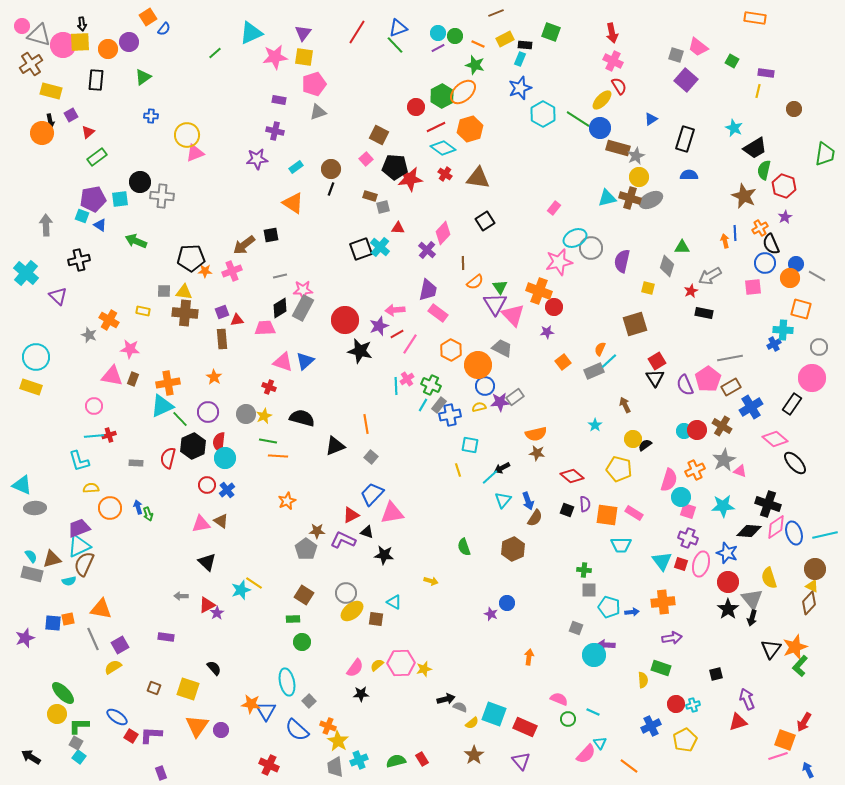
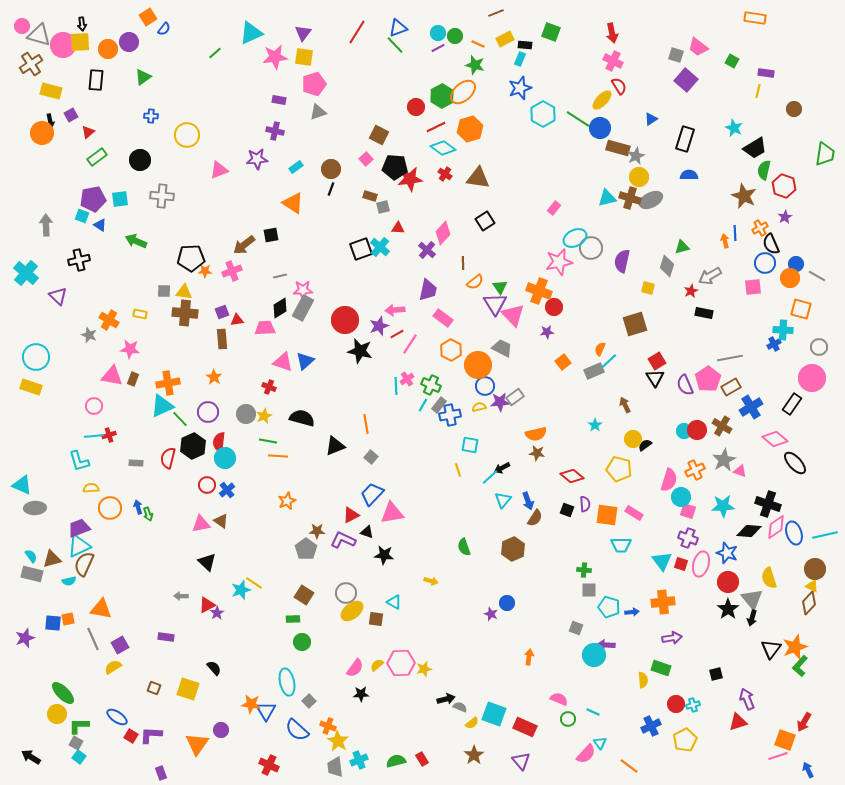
pink triangle at (195, 153): moved 24 px right, 17 px down
black circle at (140, 182): moved 22 px up
green triangle at (682, 247): rotated 14 degrees counterclockwise
yellow rectangle at (143, 311): moved 3 px left, 3 px down
pink rectangle at (438, 313): moved 5 px right, 5 px down
orange triangle at (197, 726): moved 18 px down
